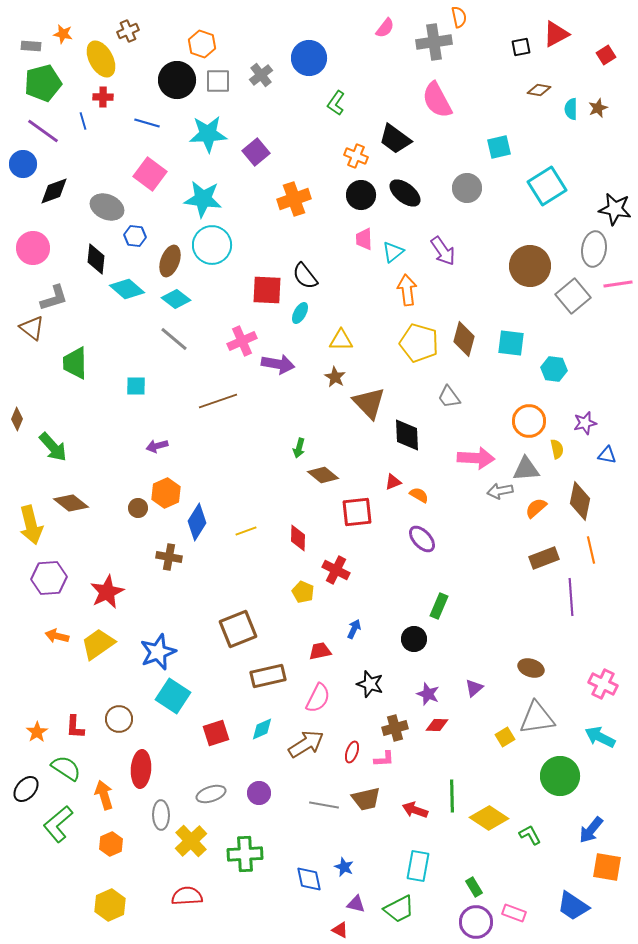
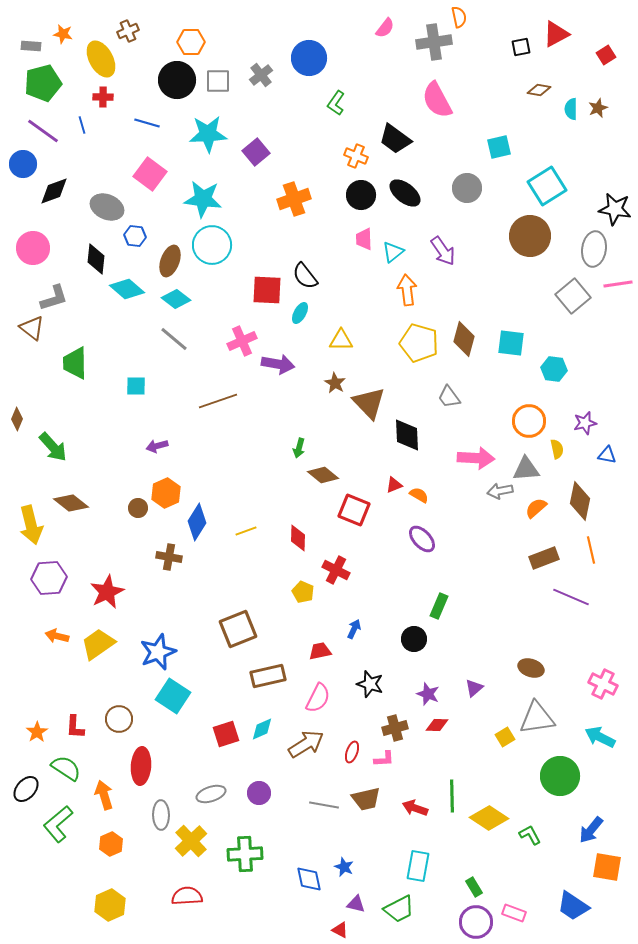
orange hexagon at (202, 44): moved 11 px left, 2 px up; rotated 20 degrees counterclockwise
blue line at (83, 121): moved 1 px left, 4 px down
brown circle at (530, 266): moved 30 px up
brown star at (335, 377): moved 6 px down
red triangle at (393, 482): moved 1 px right, 3 px down
red square at (357, 512): moved 3 px left, 2 px up; rotated 28 degrees clockwise
purple line at (571, 597): rotated 63 degrees counterclockwise
red square at (216, 733): moved 10 px right, 1 px down
red ellipse at (141, 769): moved 3 px up
red arrow at (415, 810): moved 2 px up
